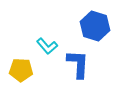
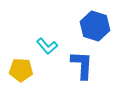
blue L-shape: moved 4 px right, 1 px down
